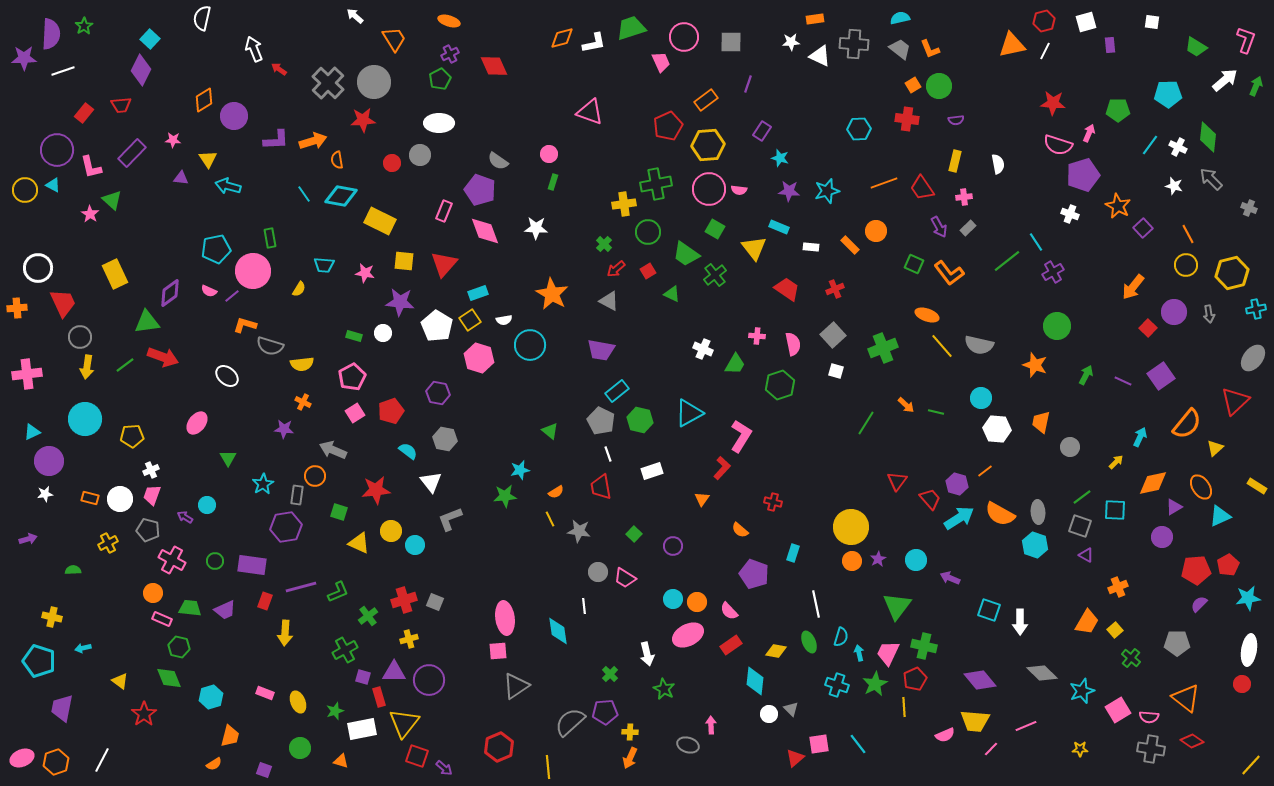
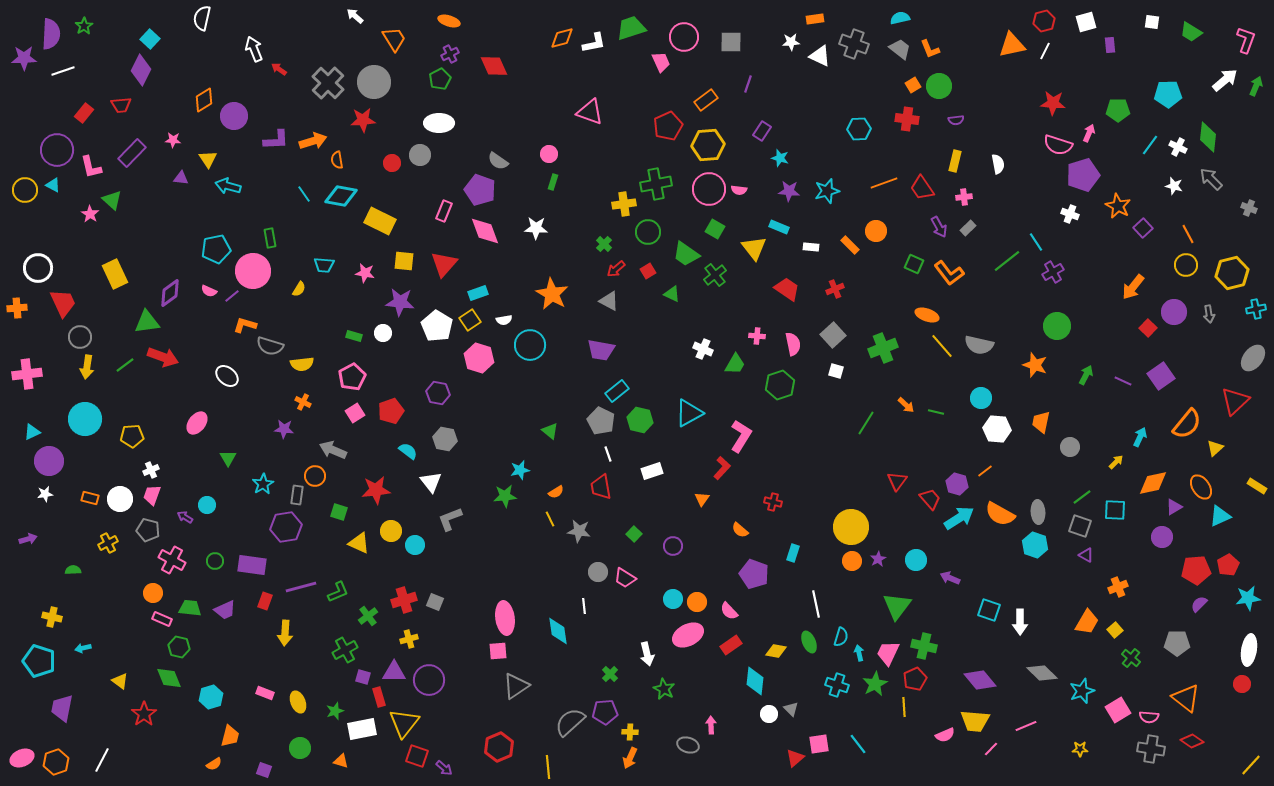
gray cross at (854, 44): rotated 16 degrees clockwise
green trapezoid at (1196, 47): moved 5 px left, 15 px up
